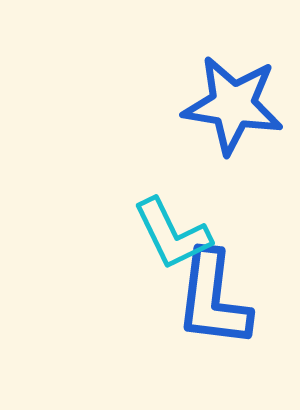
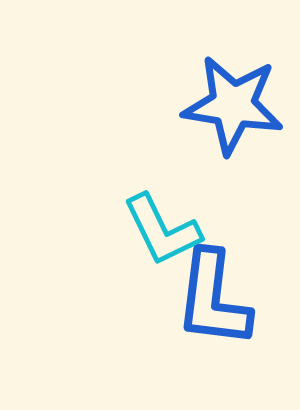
cyan L-shape: moved 10 px left, 4 px up
